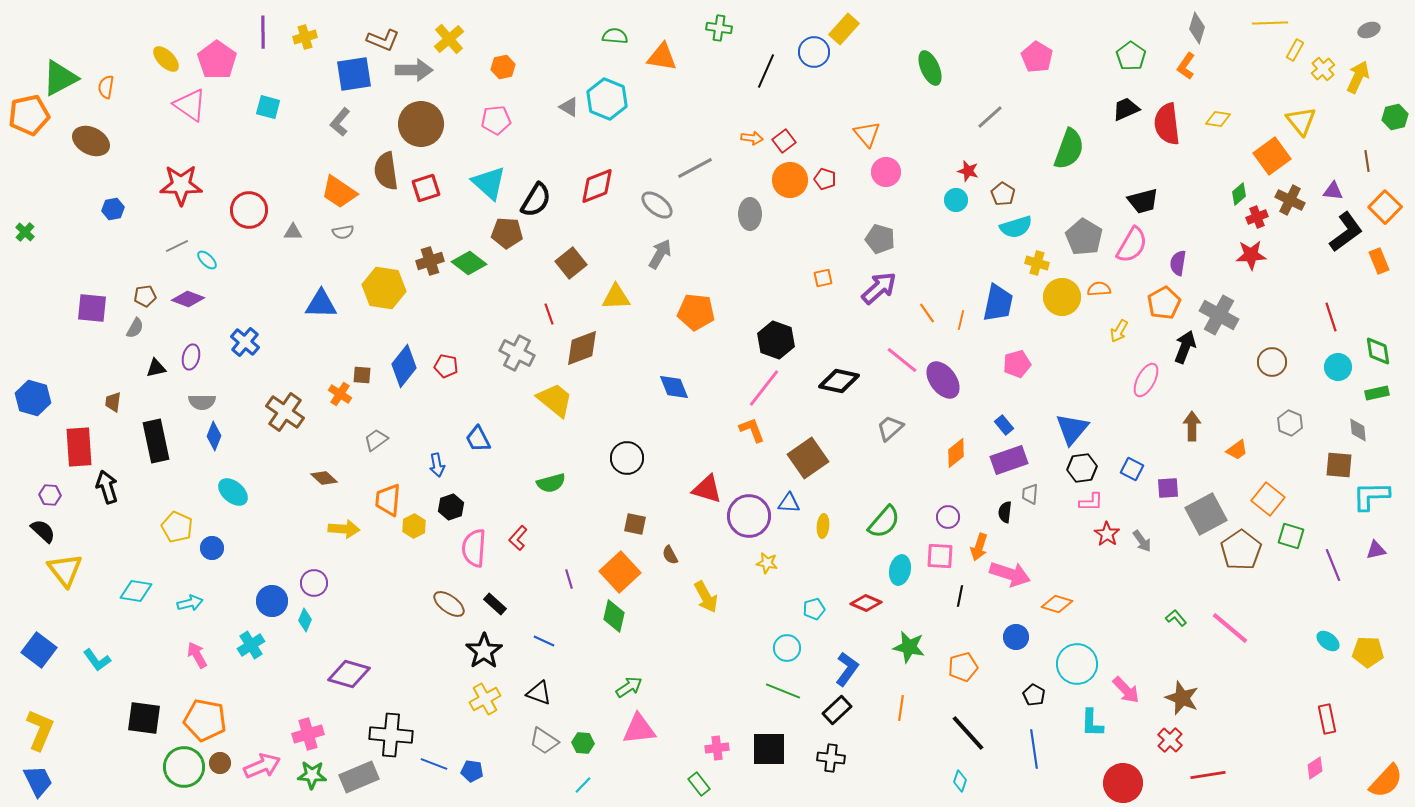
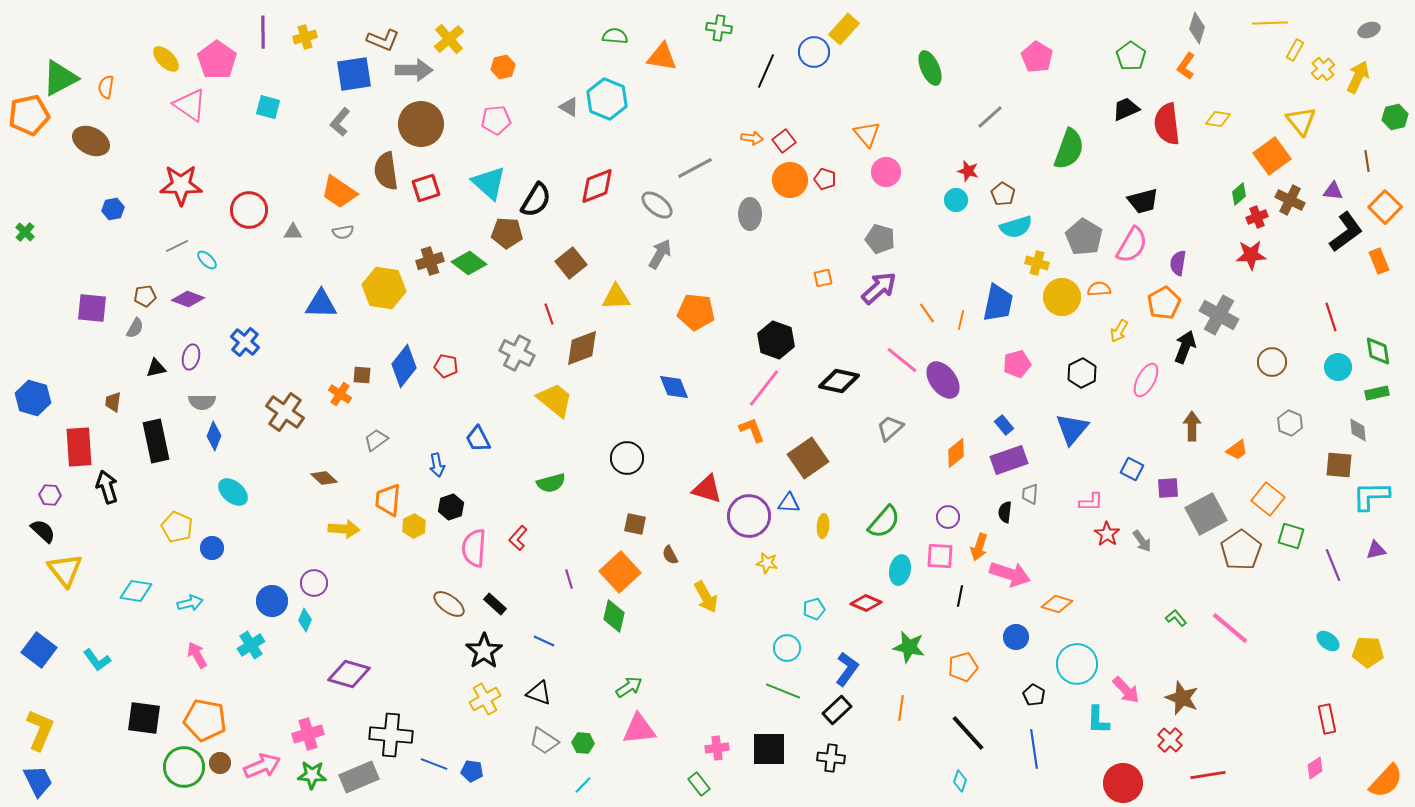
black hexagon at (1082, 468): moved 95 px up; rotated 20 degrees counterclockwise
cyan L-shape at (1092, 723): moved 6 px right, 3 px up
